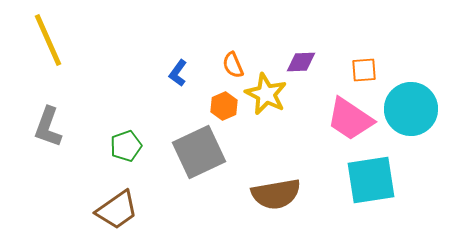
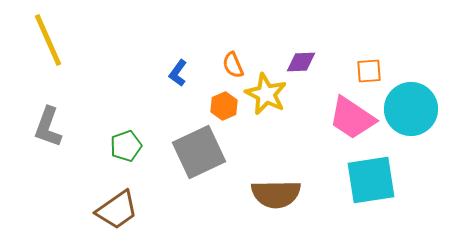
orange square: moved 5 px right, 1 px down
pink trapezoid: moved 2 px right, 1 px up
brown semicircle: rotated 9 degrees clockwise
